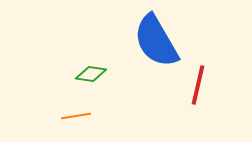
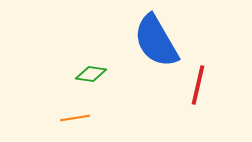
orange line: moved 1 px left, 2 px down
